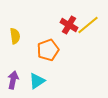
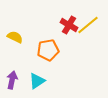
yellow semicircle: moved 1 px down; rotated 56 degrees counterclockwise
orange pentagon: rotated 10 degrees clockwise
purple arrow: moved 1 px left
